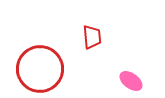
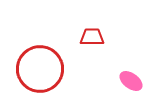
red trapezoid: rotated 85 degrees counterclockwise
